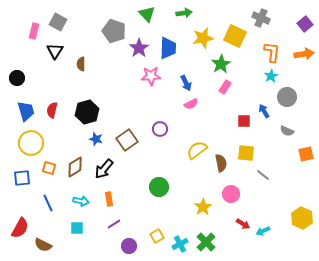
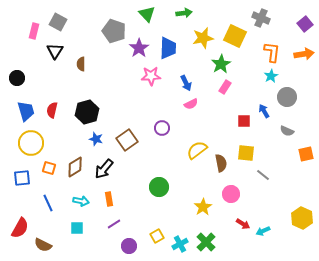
purple circle at (160, 129): moved 2 px right, 1 px up
